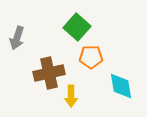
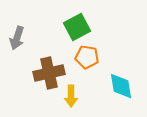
green square: rotated 20 degrees clockwise
orange pentagon: moved 4 px left; rotated 10 degrees clockwise
